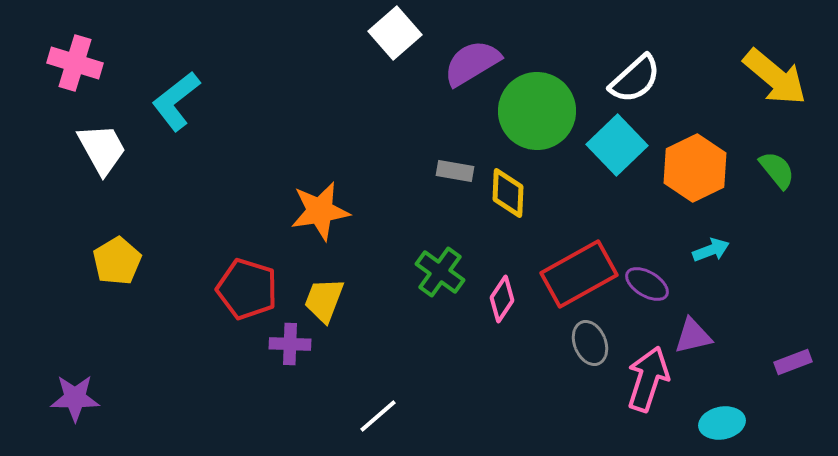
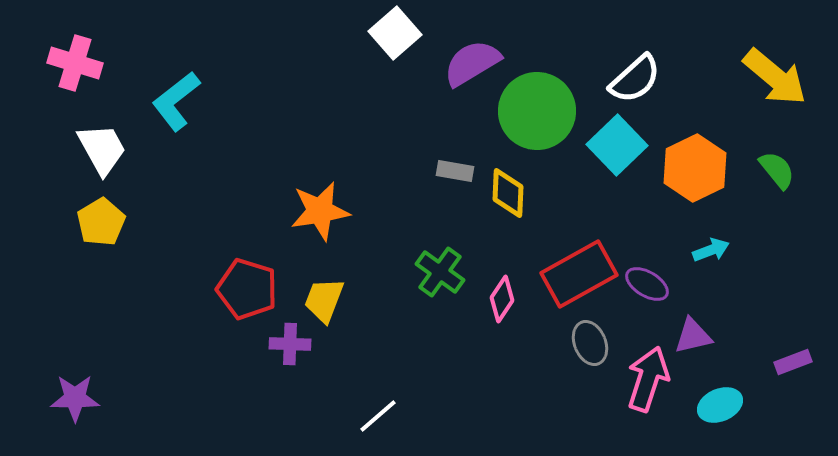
yellow pentagon: moved 16 px left, 39 px up
cyan ellipse: moved 2 px left, 18 px up; rotated 12 degrees counterclockwise
